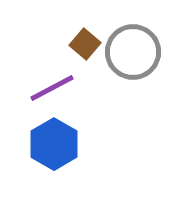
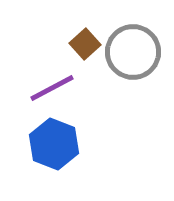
brown square: rotated 8 degrees clockwise
blue hexagon: rotated 9 degrees counterclockwise
